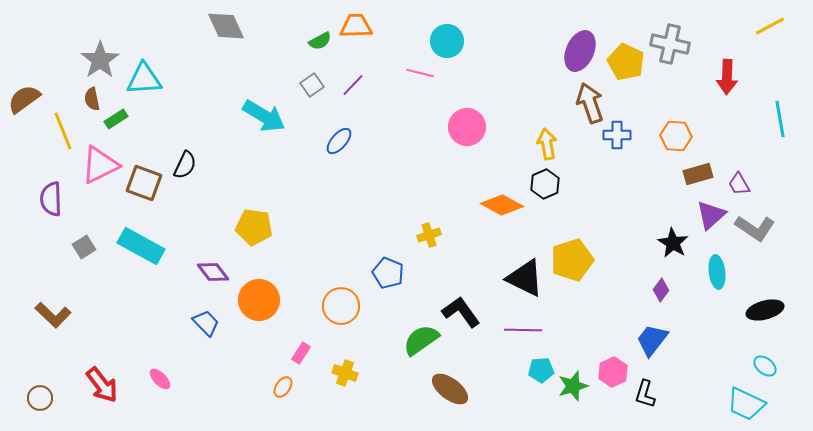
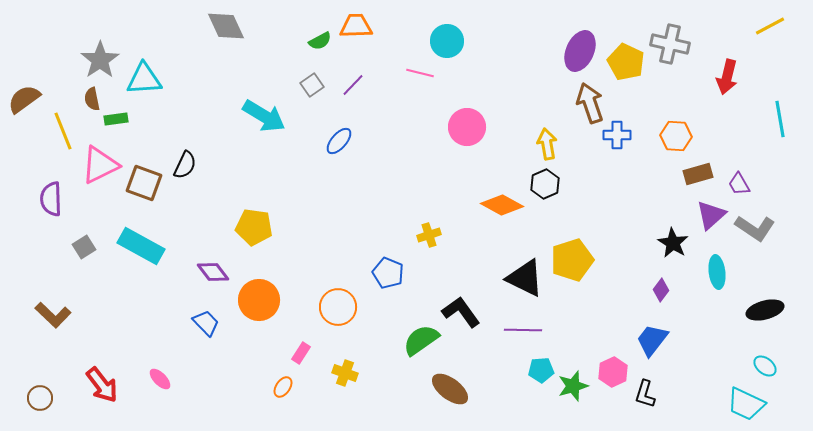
red arrow at (727, 77): rotated 12 degrees clockwise
green rectangle at (116, 119): rotated 25 degrees clockwise
orange circle at (341, 306): moved 3 px left, 1 px down
